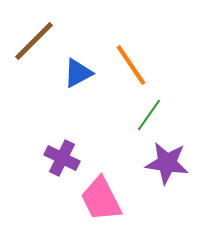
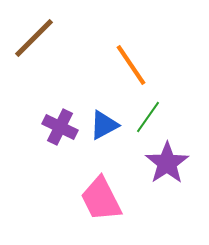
brown line: moved 3 px up
blue triangle: moved 26 px right, 52 px down
green line: moved 1 px left, 2 px down
purple cross: moved 2 px left, 31 px up
purple star: rotated 30 degrees clockwise
